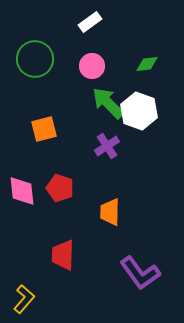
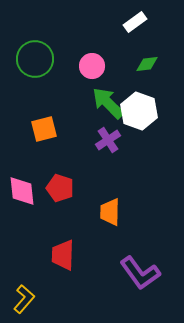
white rectangle: moved 45 px right
purple cross: moved 1 px right, 6 px up
